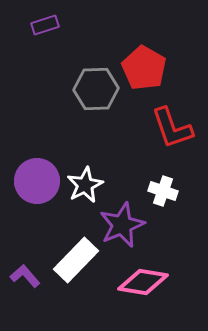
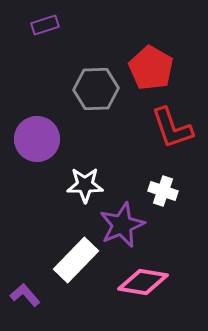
red pentagon: moved 7 px right
purple circle: moved 42 px up
white star: rotated 27 degrees clockwise
purple L-shape: moved 19 px down
